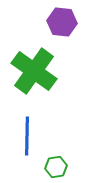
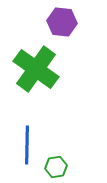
green cross: moved 2 px right, 2 px up
blue line: moved 9 px down
